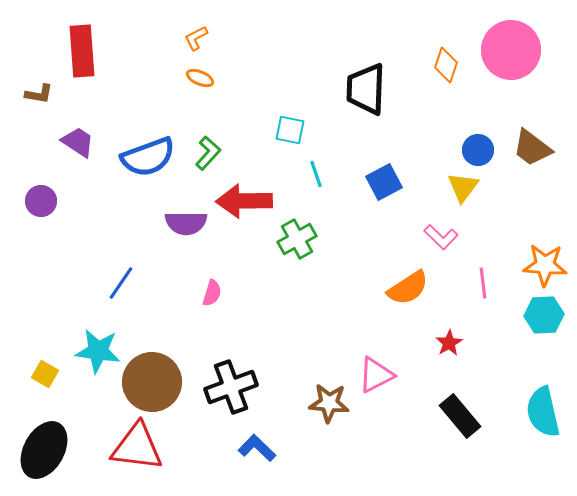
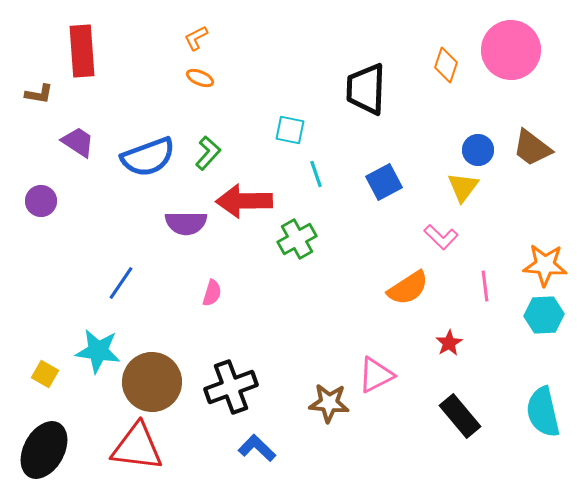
pink line: moved 2 px right, 3 px down
